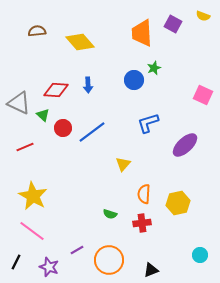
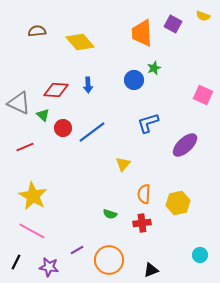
pink line: rotated 8 degrees counterclockwise
purple star: rotated 12 degrees counterclockwise
